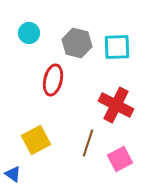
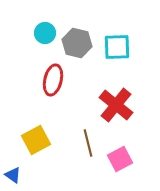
cyan circle: moved 16 px right
red cross: rotated 12 degrees clockwise
brown line: rotated 32 degrees counterclockwise
blue triangle: moved 1 px down
